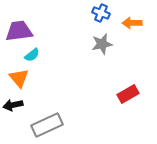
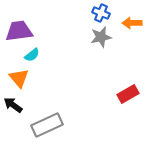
gray star: moved 1 px left, 7 px up
black arrow: rotated 48 degrees clockwise
